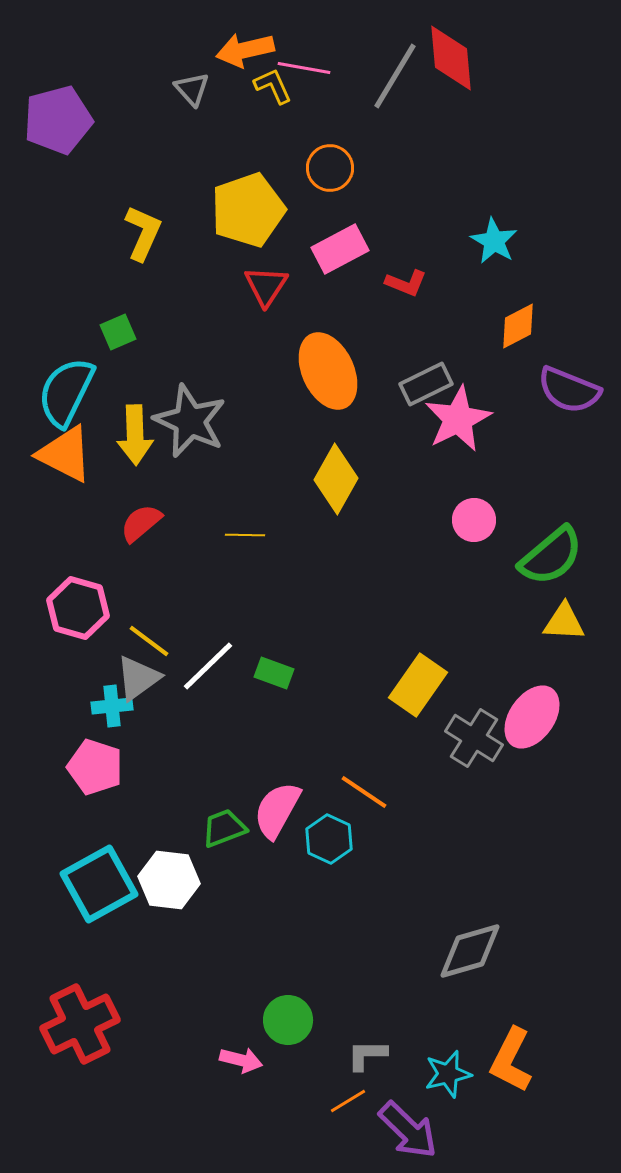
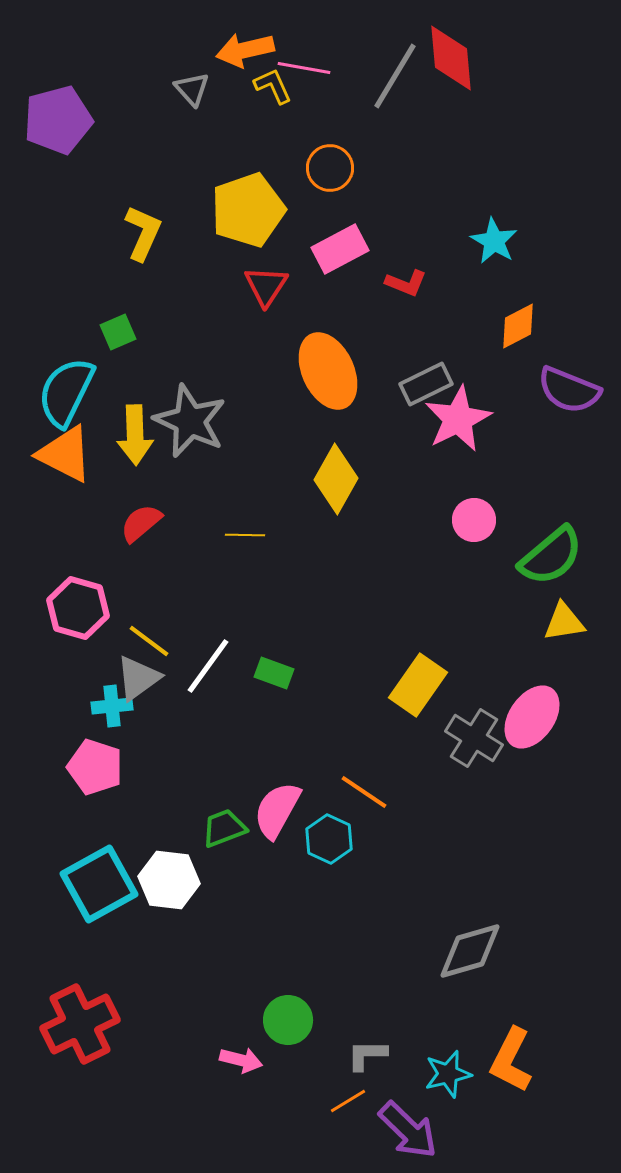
yellow triangle at (564, 622): rotated 12 degrees counterclockwise
white line at (208, 666): rotated 10 degrees counterclockwise
